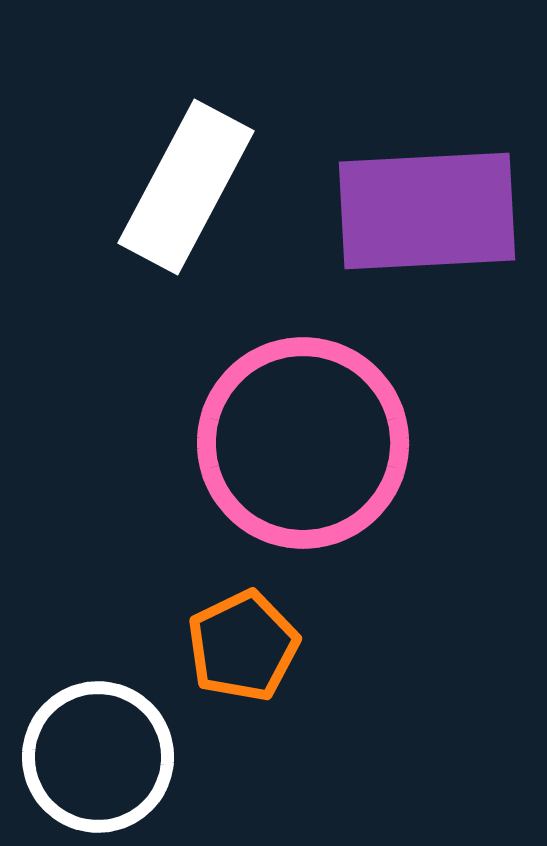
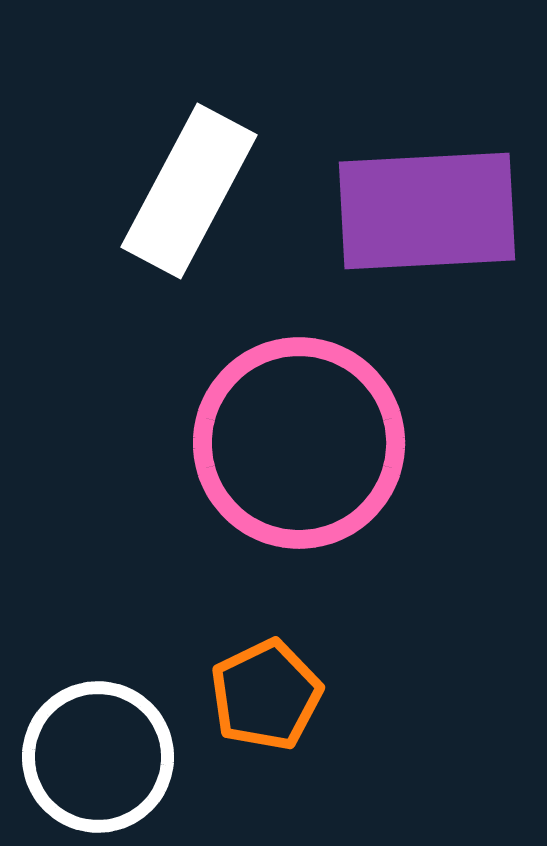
white rectangle: moved 3 px right, 4 px down
pink circle: moved 4 px left
orange pentagon: moved 23 px right, 49 px down
